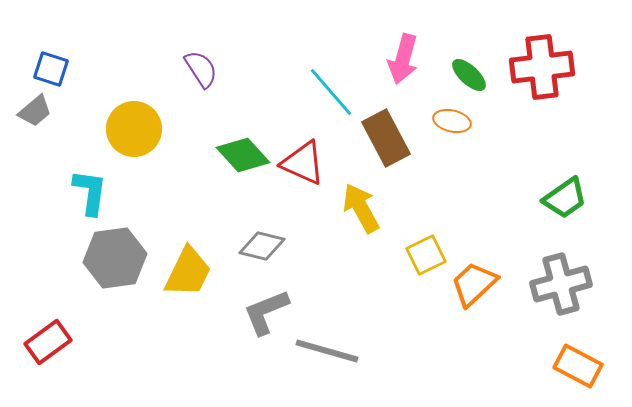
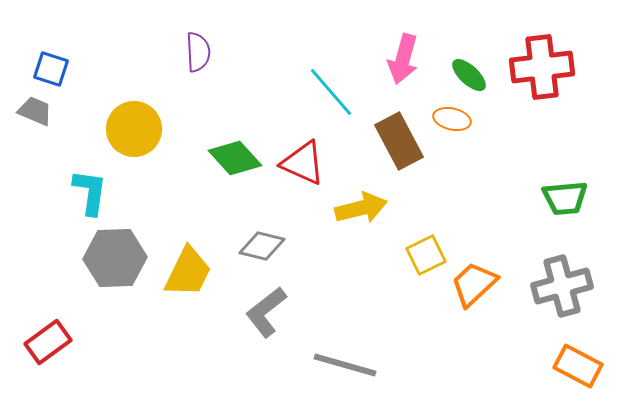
purple semicircle: moved 3 px left, 17 px up; rotated 30 degrees clockwise
gray trapezoid: rotated 117 degrees counterclockwise
orange ellipse: moved 2 px up
brown rectangle: moved 13 px right, 3 px down
green diamond: moved 8 px left, 3 px down
green trapezoid: rotated 30 degrees clockwise
yellow arrow: rotated 105 degrees clockwise
gray hexagon: rotated 6 degrees clockwise
gray cross: moved 1 px right, 2 px down
gray L-shape: rotated 16 degrees counterclockwise
gray line: moved 18 px right, 14 px down
